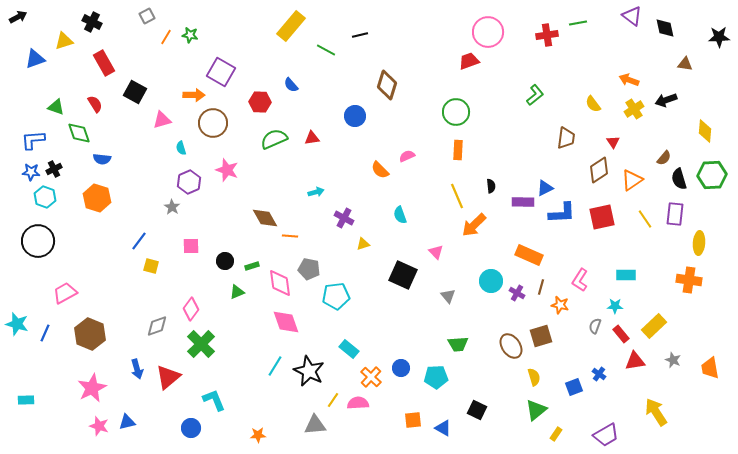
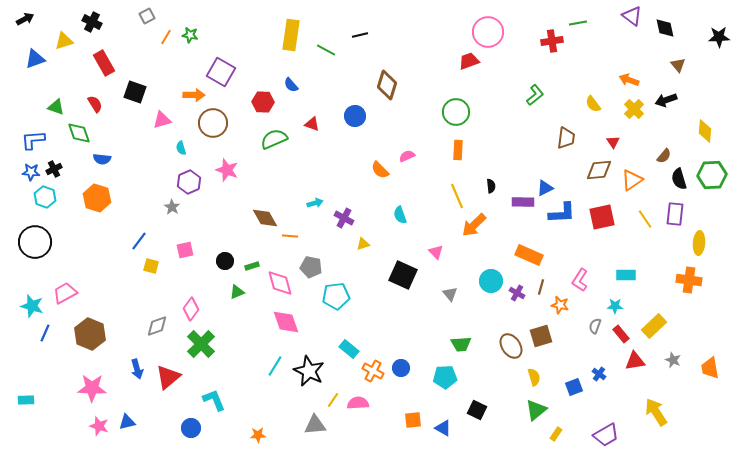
black arrow at (18, 17): moved 7 px right, 2 px down
yellow rectangle at (291, 26): moved 9 px down; rotated 32 degrees counterclockwise
red cross at (547, 35): moved 5 px right, 6 px down
brown triangle at (685, 64): moved 7 px left, 1 px down; rotated 42 degrees clockwise
black square at (135, 92): rotated 10 degrees counterclockwise
red hexagon at (260, 102): moved 3 px right
yellow cross at (634, 109): rotated 12 degrees counterclockwise
red triangle at (312, 138): moved 14 px up; rotated 28 degrees clockwise
brown semicircle at (664, 158): moved 2 px up
brown diamond at (599, 170): rotated 28 degrees clockwise
cyan arrow at (316, 192): moved 1 px left, 11 px down
black circle at (38, 241): moved 3 px left, 1 px down
pink square at (191, 246): moved 6 px left, 4 px down; rotated 12 degrees counterclockwise
gray pentagon at (309, 269): moved 2 px right, 2 px up
pink diamond at (280, 283): rotated 8 degrees counterclockwise
gray triangle at (448, 296): moved 2 px right, 2 px up
cyan star at (17, 324): moved 15 px right, 18 px up
green trapezoid at (458, 344): moved 3 px right
orange cross at (371, 377): moved 2 px right, 6 px up; rotated 15 degrees counterclockwise
cyan pentagon at (436, 377): moved 9 px right
pink star at (92, 388): rotated 28 degrees clockwise
